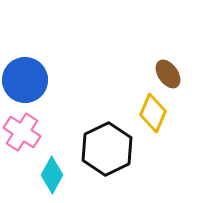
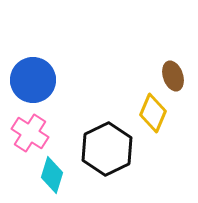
brown ellipse: moved 5 px right, 2 px down; rotated 16 degrees clockwise
blue circle: moved 8 px right
pink cross: moved 8 px right, 1 px down
cyan diamond: rotated 12 degrees counterclockwise
